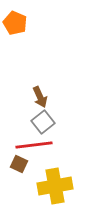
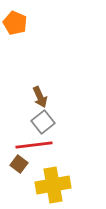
brown square: rotated 12 degrees clockwise
yellow cross: moved 2 px left, 1 px up
